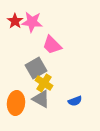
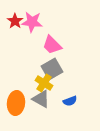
gray square: moved 16 px right, 1 px down
blue semicircle: moved 5 px left
